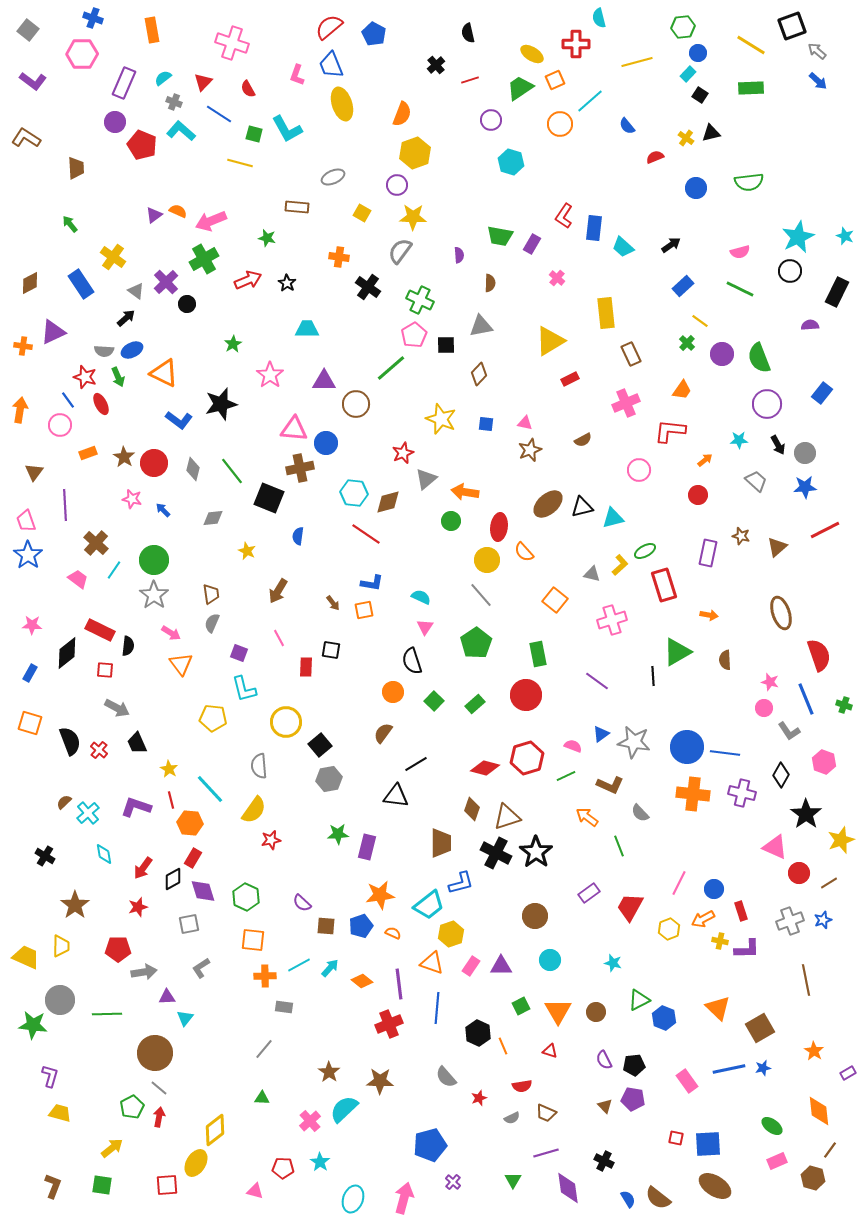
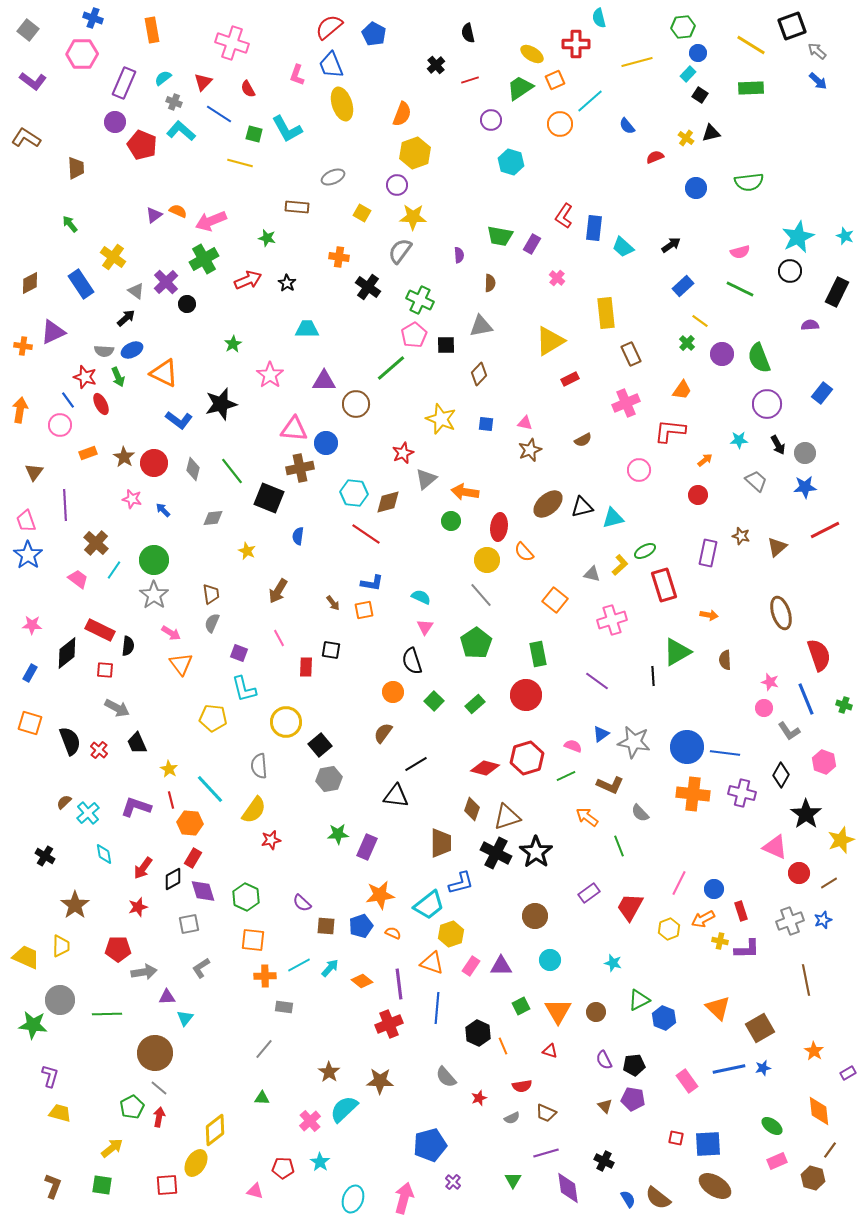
purple rectangle at (367, 847): rotated 10 degrees clockwise
